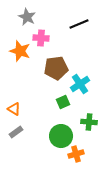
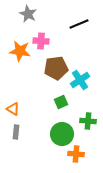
gray star: moved 1 px right, 3 px up
pink cross: moved 3 px down
orange star: rotated 10 degrees counterclockwise
cyan cross: moved 4 px up
green square: moved 2 px left
orange triangle: moved 1 px left
green cross: moved 1 px left, 1 px up
gray rectangle: rotated 48 degrees counterclockwise
green circle: moved 1 px right, 2 px up
orange cross: rotated 21 degrees clockwise
